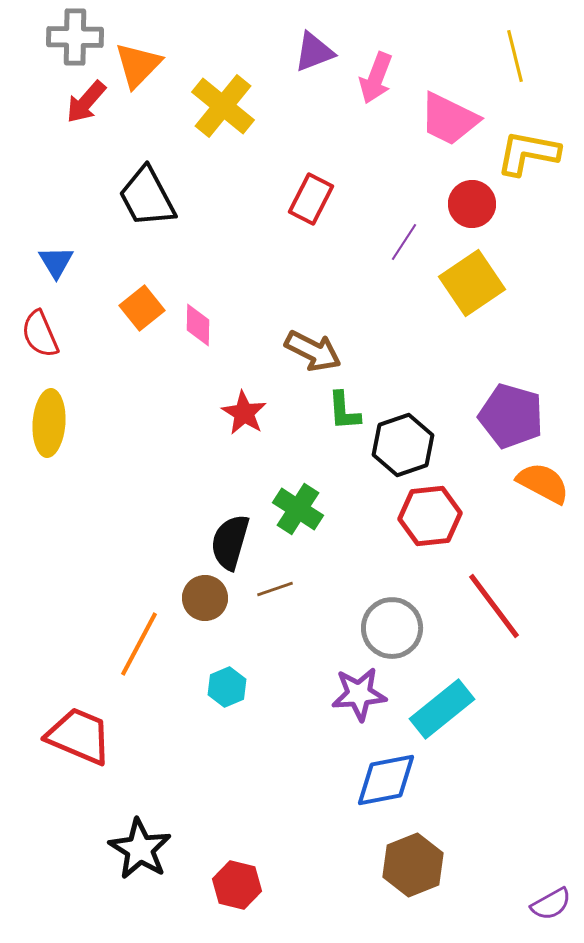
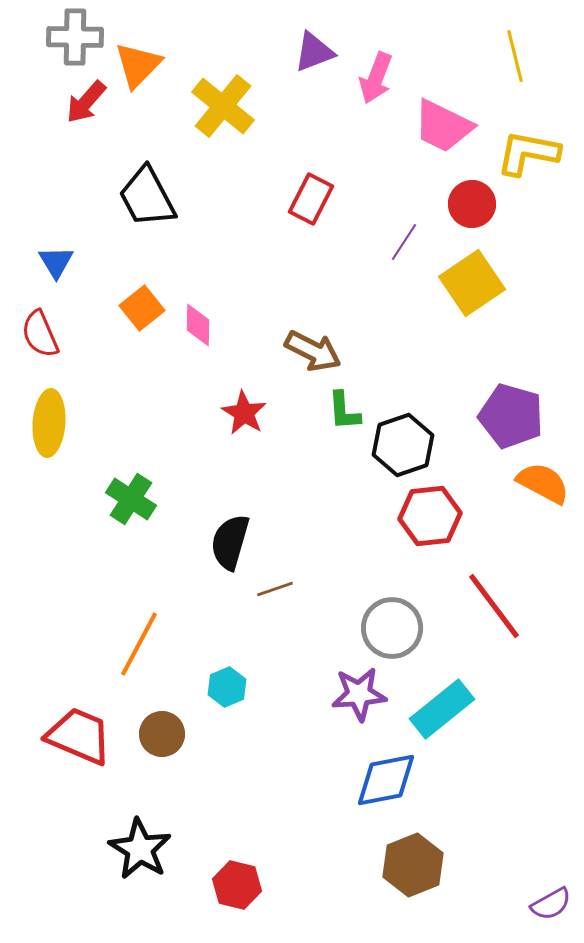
pink trapezoid at (449, 119): moved 6 px left, 7 px down
green cross at (298, 509): moved 167 px left, 10 px up
brown circle at (205, 598): moved 43 px left, 136 px down
